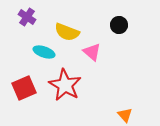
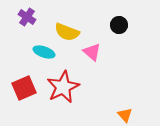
red star: moved 2 px left, 2 px down; rotated 16 degrees clockwise
